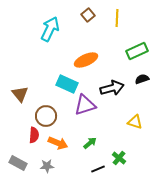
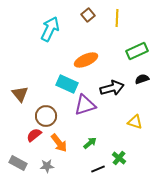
red semicircle: rotated 133 degrees counterclockwise
orange arrow: moved 1 px right; rotated 30 degrees clockwise
